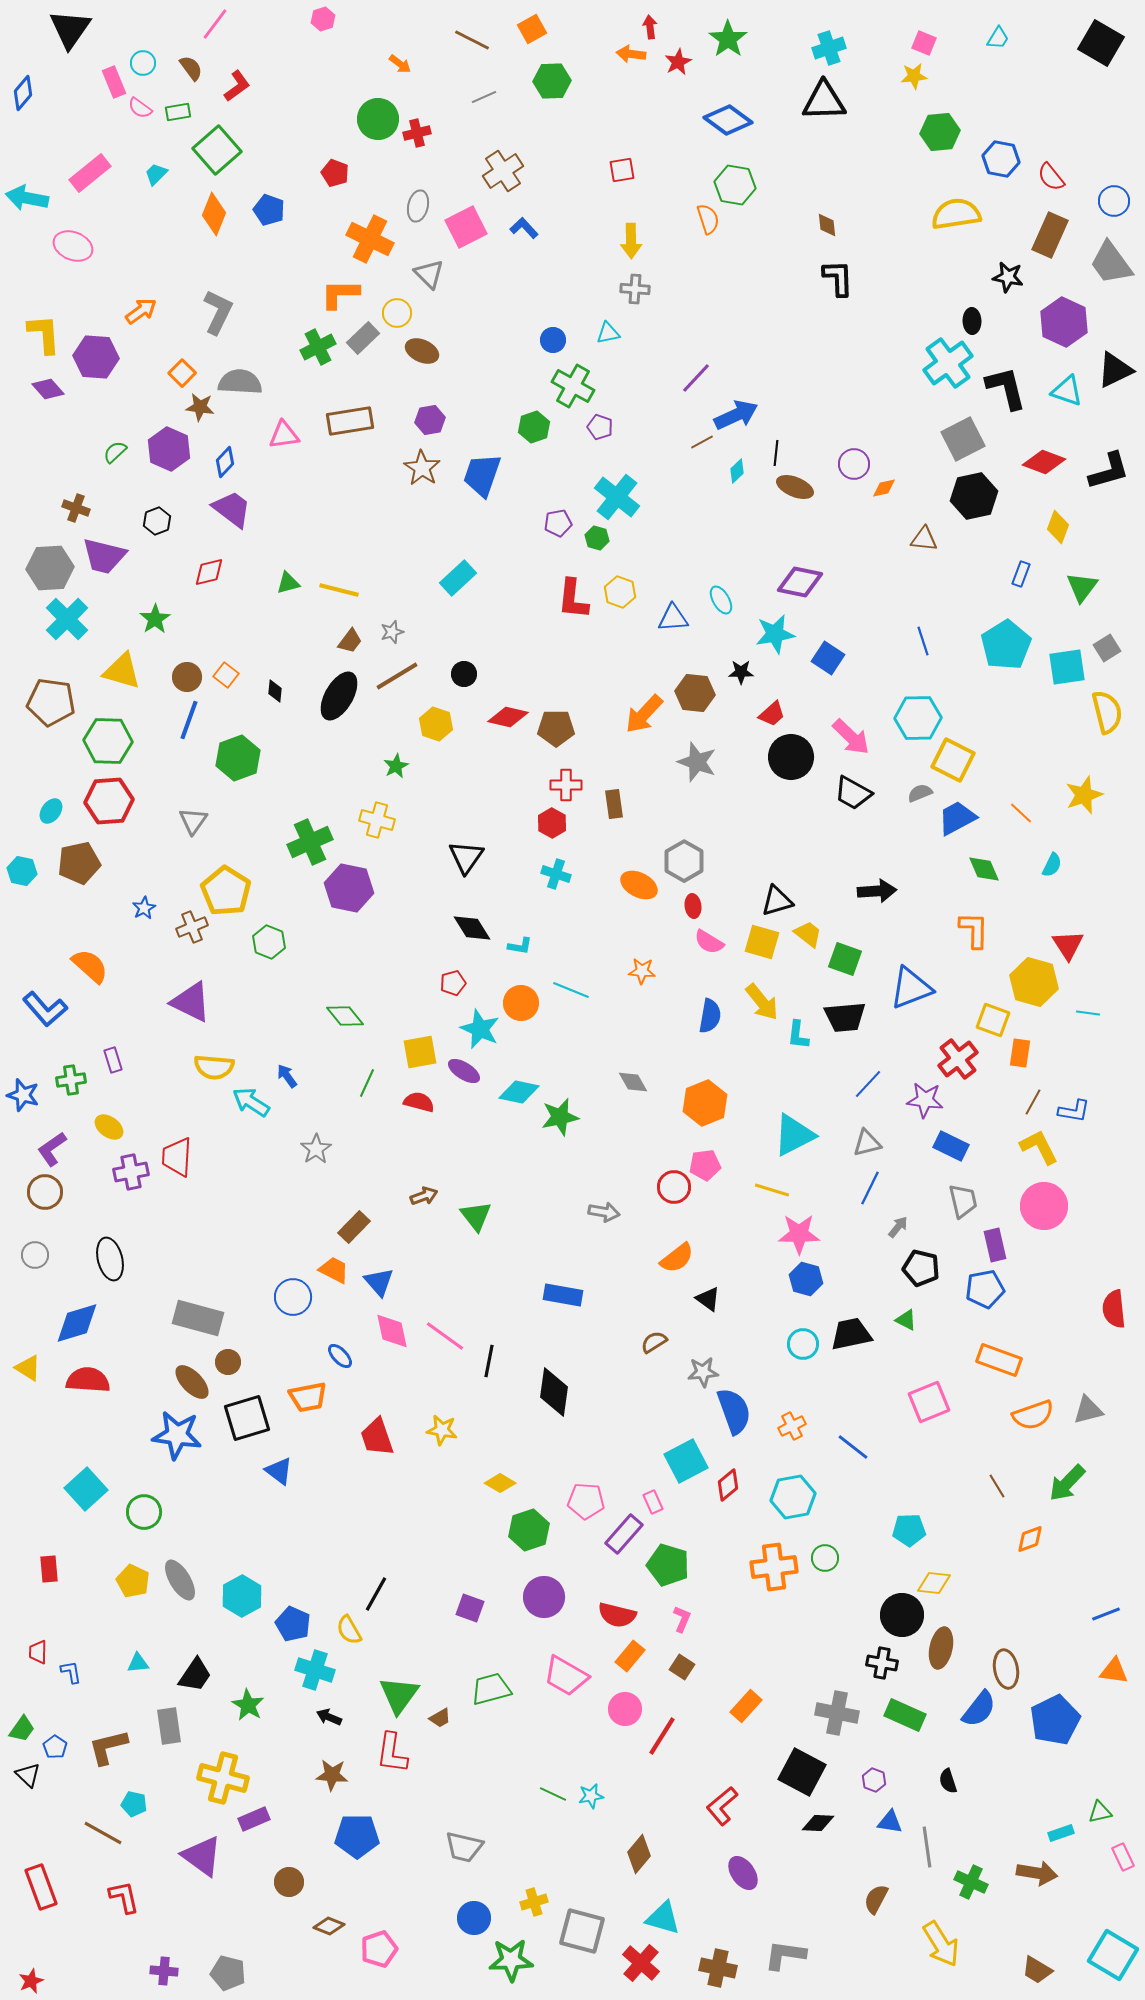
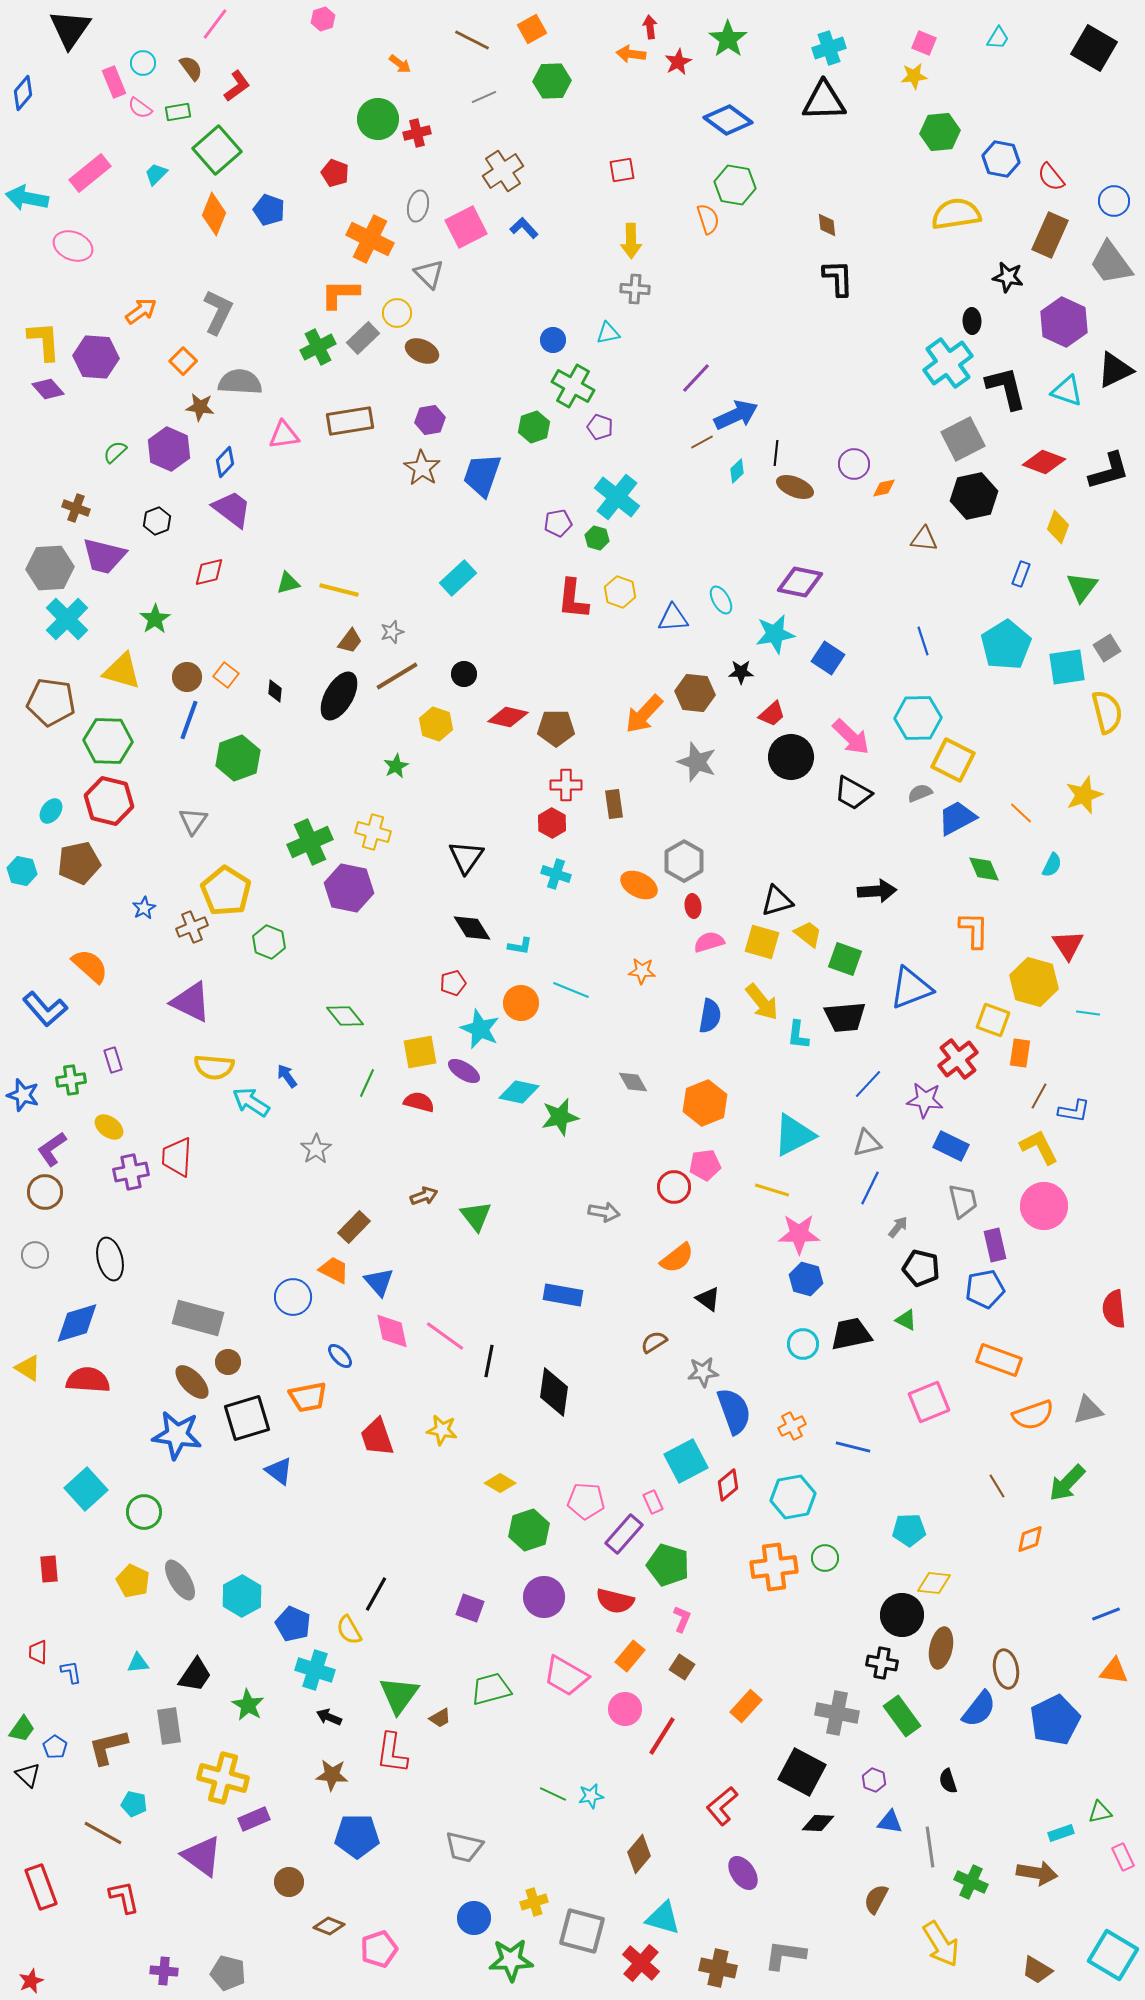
black square at (1101, 43): moved 7 px left, 5 px down
yellow L-shape at (44, 334): moved 7 px down
orange square at (182, 373): moved 1 px right, 12 px up
red hexagon at (109, 801): rotated 18 degrees clockwise
yellow cross at (377, 820): moved 4 px left, 12 px down
pink semicircle at (709, 942): rotated 132 degrees clockwise
brown line at (1033, 1102): moved 6 px right, 6 px up
blue line at (853, 1447): rotated 24 degrees counterclockwise
red semicircle at (617, 1615): moved 2 px left, 14 px up
green rectangle at (905, 1715): moved 3 px left, 1 px down; rotated 30 degrees clockwise
gray line at (927, 1847): moved 3 px right
